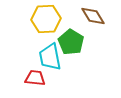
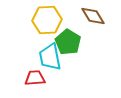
yellow hexagon: moved 1 px right, 1 px down
green pentagon: moved 3 px left
red trapezoid: rotated 10 degrees counterclockwise
